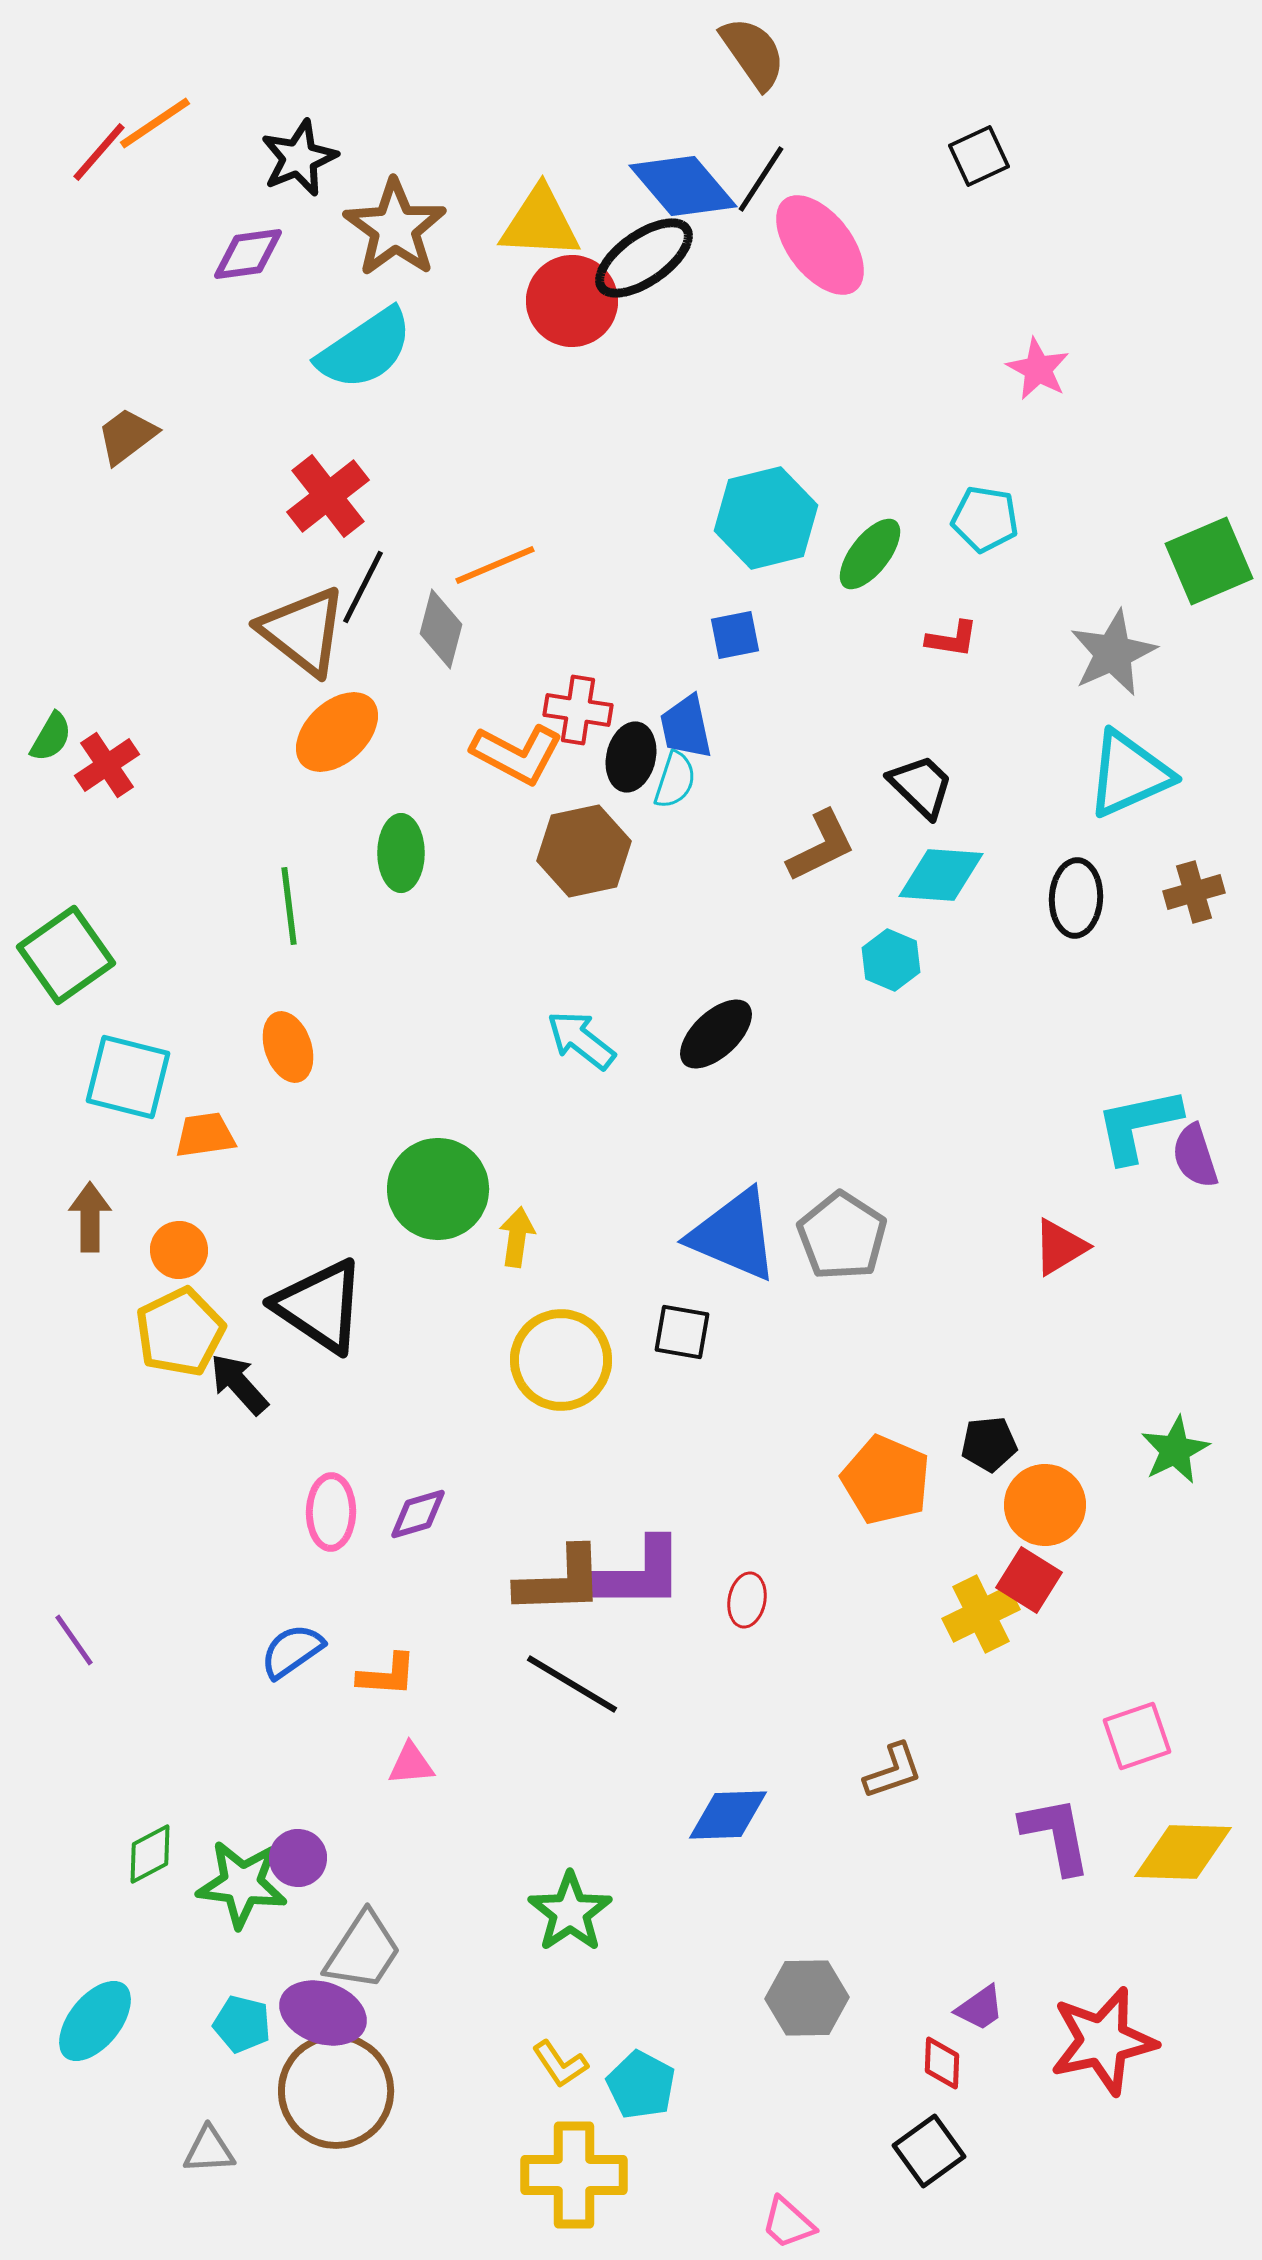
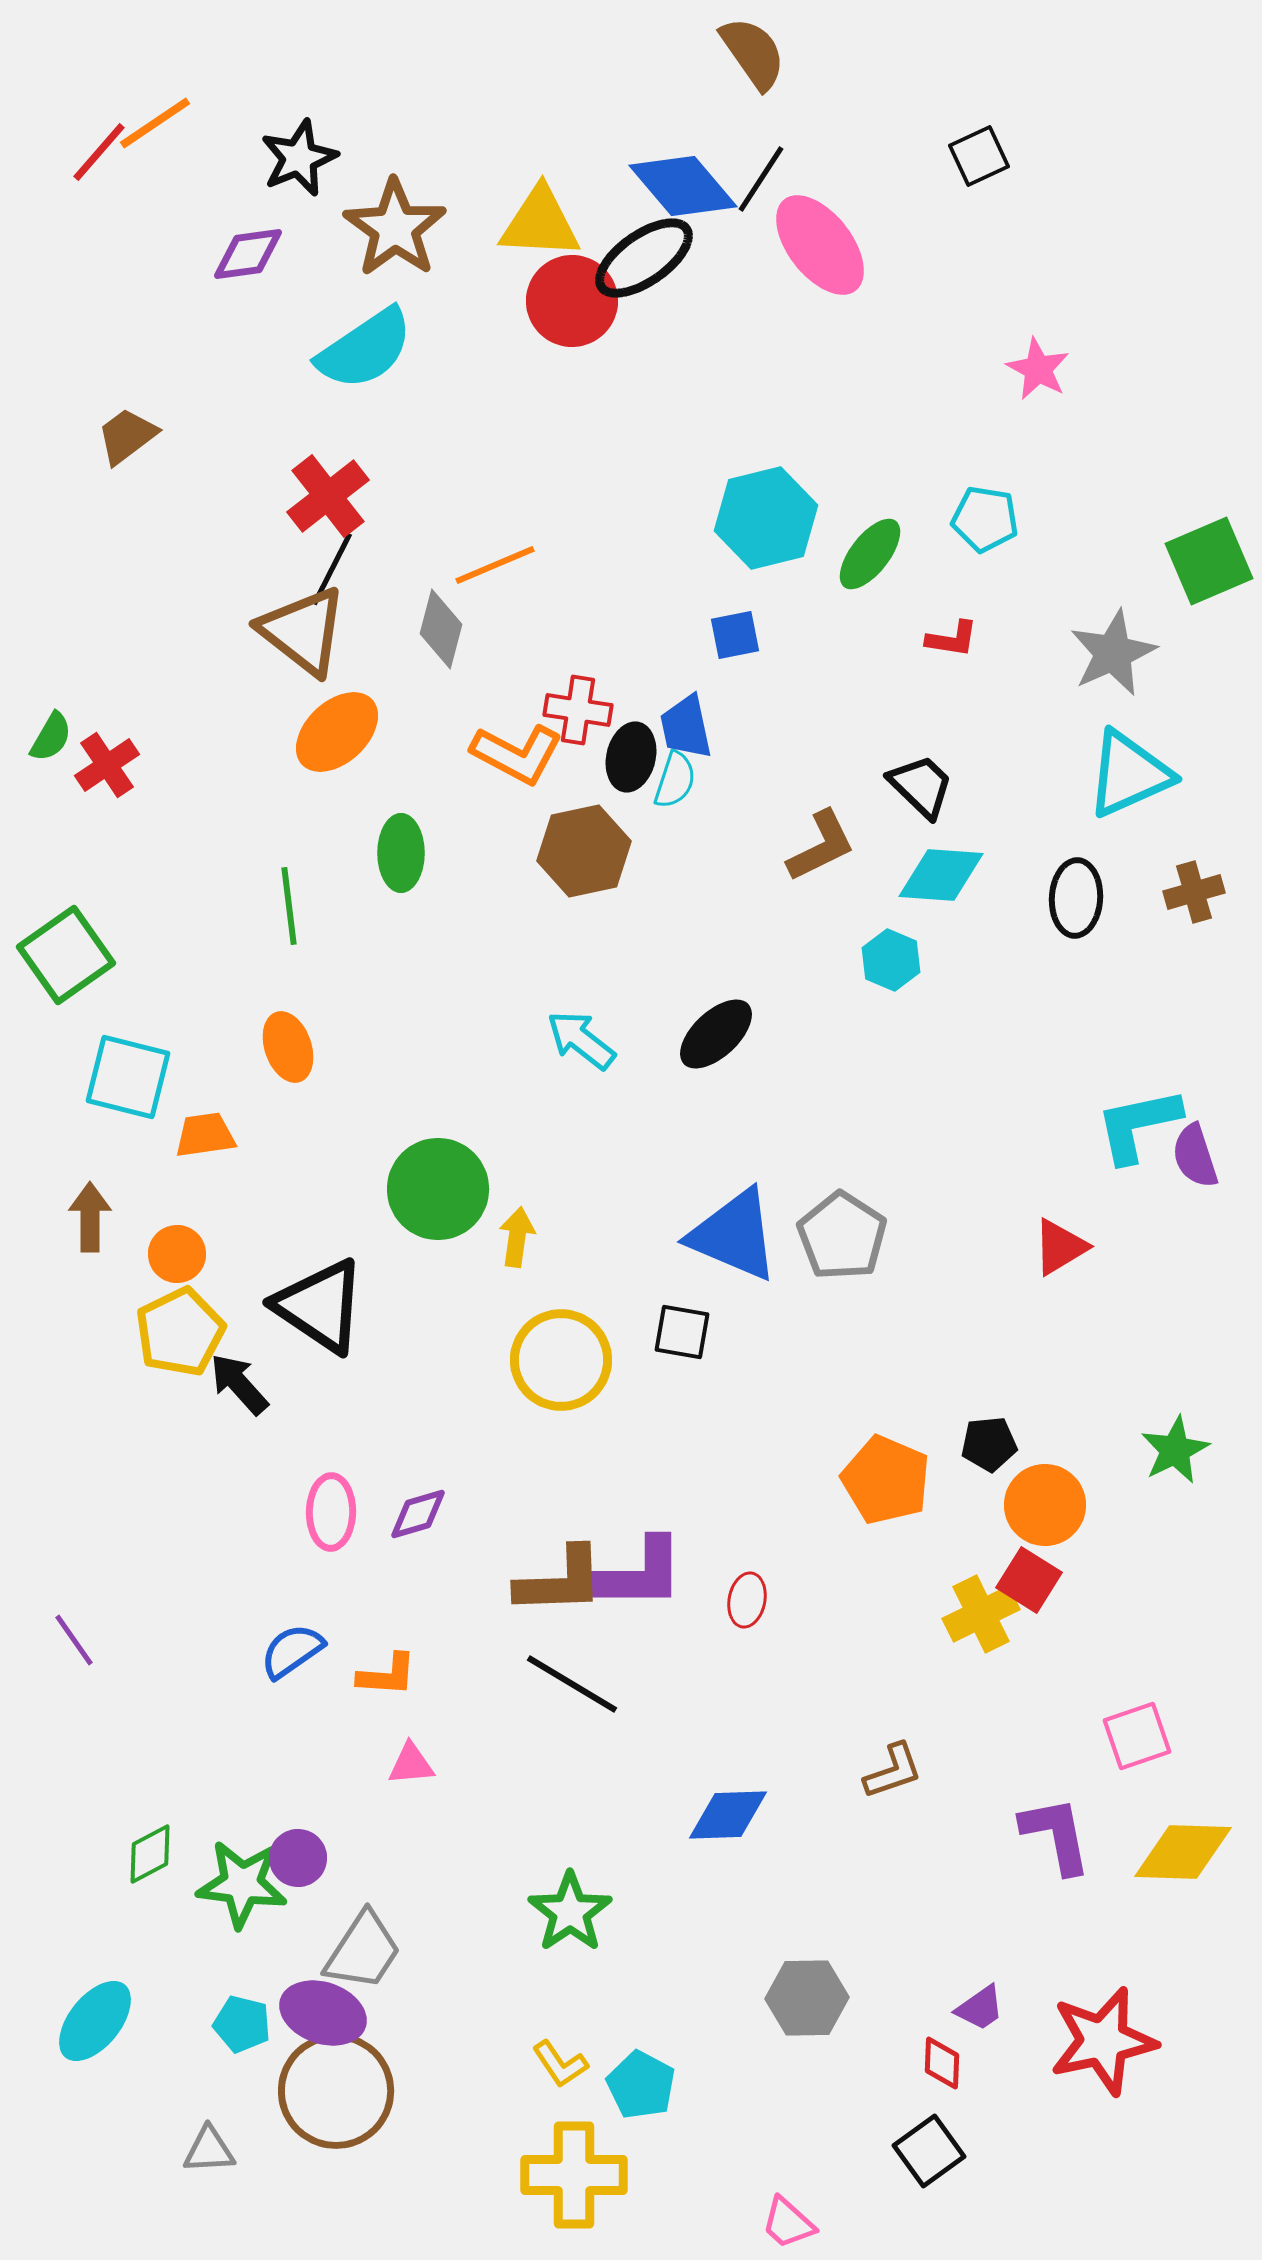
black line at (363, 587): moved 31 px left, 18 px up
orange circle at (179, 1250): moved 2 px left, 4 px down
